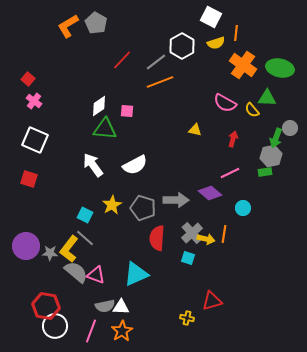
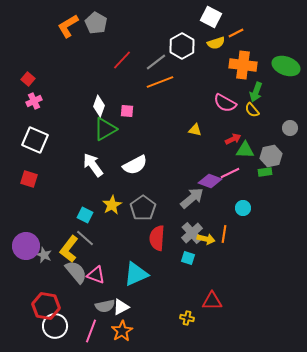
orange line at (236, 33): rotated 56 degrees clockwise
orange cross at (243, 65): rotated 28 degrees counterclockwise
green ellipse at (280, 68): moved 6 px right, 2 px up; rotated 8 degrees clockwise
green triangle at (267, 98): moved 22 px left, 52 px down
pink cross at (34, 101): rotated 28 degrees clockwise
white diamond at (99, 106): rotated 35 degrees counterclockwise
green triangle at (105, 129): rotated 35 degrees counterclockwise
green arrow at (276, 138): moved 20 px left, 46 px up
red arrow at (233, 139): rotated 49 degrees clockwise
purple diamond at (210, 193): moved 12 px up; rotated 20 degrees counterclockwise
gray arrow at (176, 200): moved 16 px right, 2 px up; rotated 40 degrees counterclockwise
gray pentagon at (143, 208): rotated 20 degrees clockwise
gray star at (50, 253): moved 6 px left, 2 px down; rotated 21 degrees clockwise
gray semicircle at (76, 272): rotated 10 degrees clockwise
red triangle at (212, 301): rotated 15 degrees clockwise
white triangle at (121, 307): rotated 30 degrees counterclockwise
